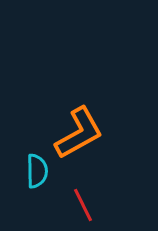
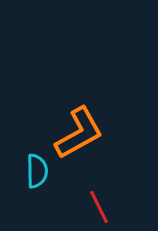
red line: moved 16 px right, 2 px down
